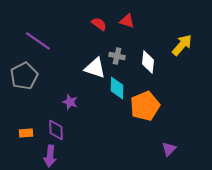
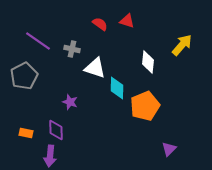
red semicircle: moved 1 px right
gray cross: moved 45 px left, 7 px up
orange rectangle: rotated 16 degrees clockwise
